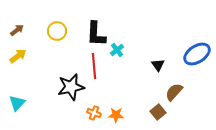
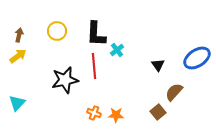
brown arrow: moved 2 px right, 5 px down; rotated 40 degrees counterclockwise
blue ellipse: moved 4 px down
black star: moved 6 px left, 7 px up
